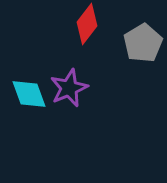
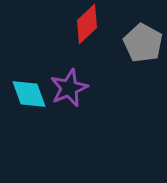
red diamond: rotated 9 degrees clockwise
gray pentagon: rotated 12 degrees counterclockwise
